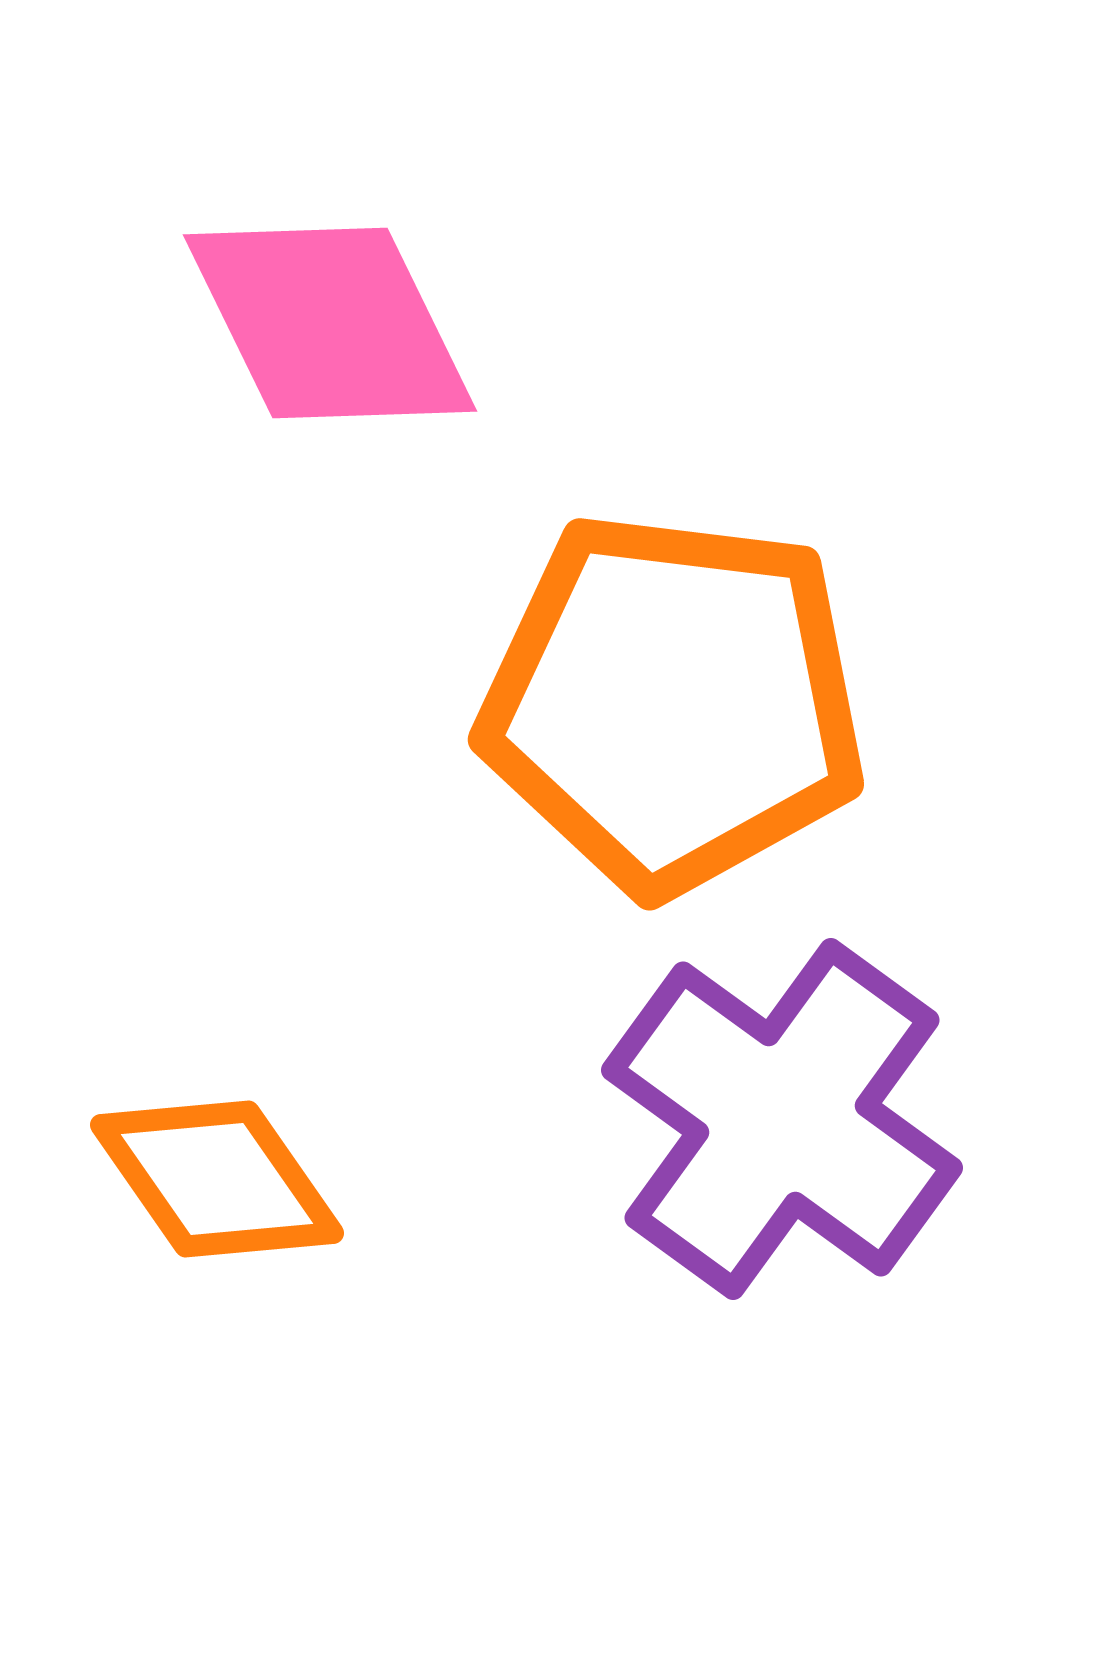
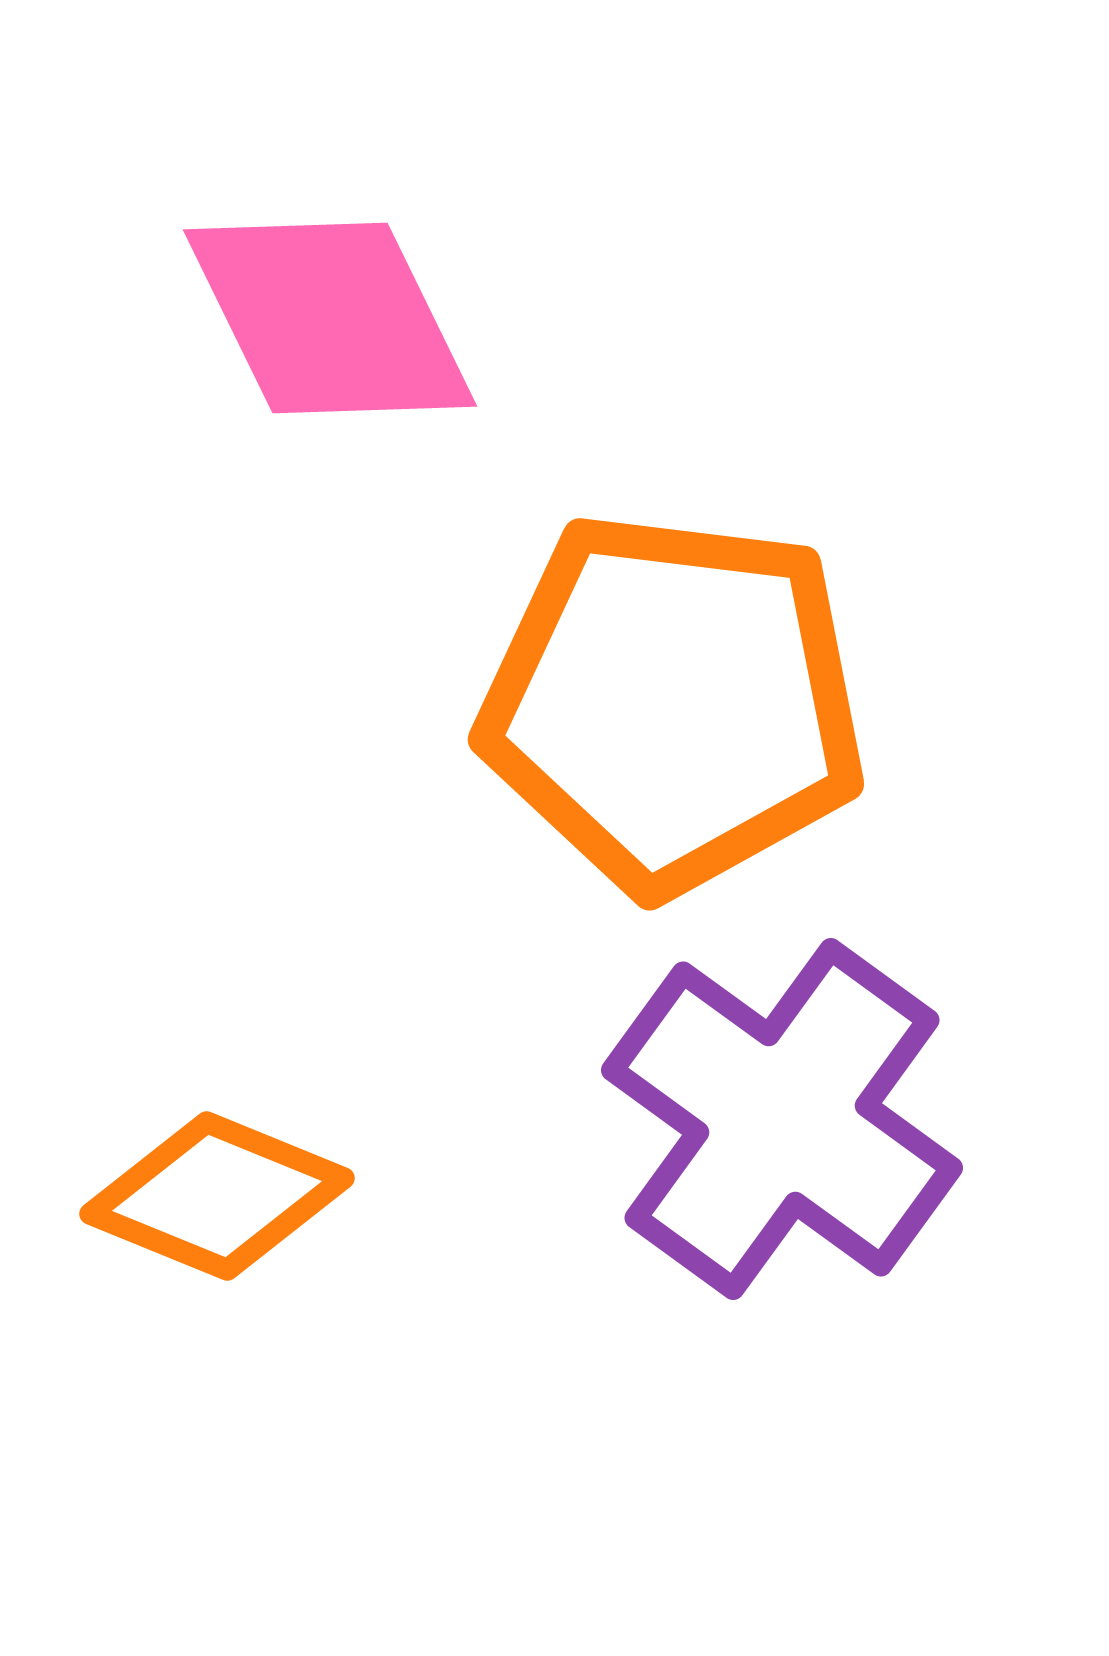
pink diamond: moved 5 px up
orange diamond: moved 17 px down; rotated 33 degrees counterclockwise
